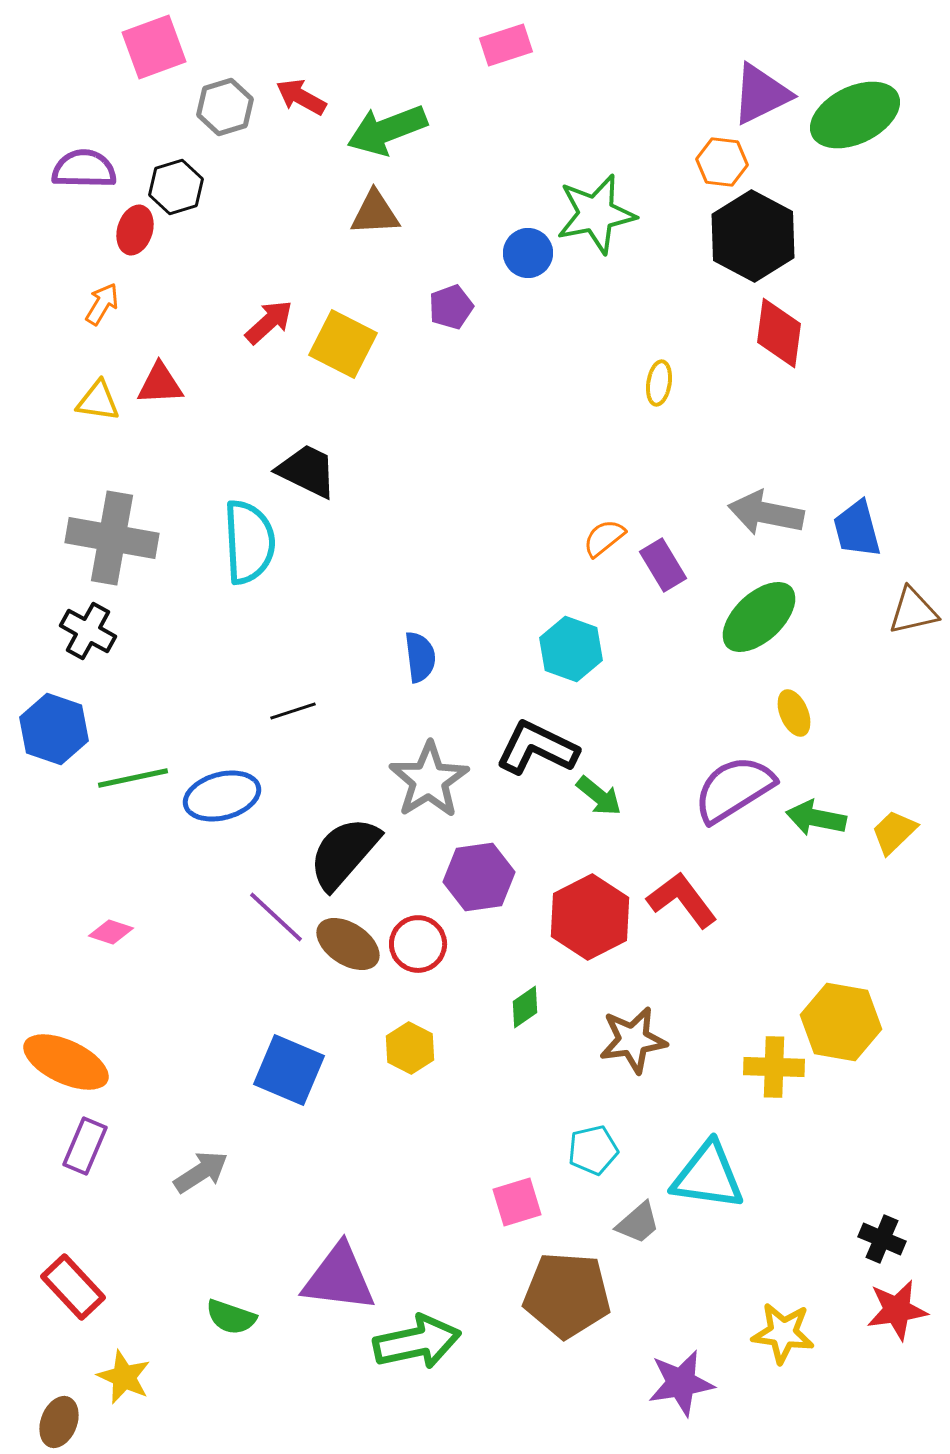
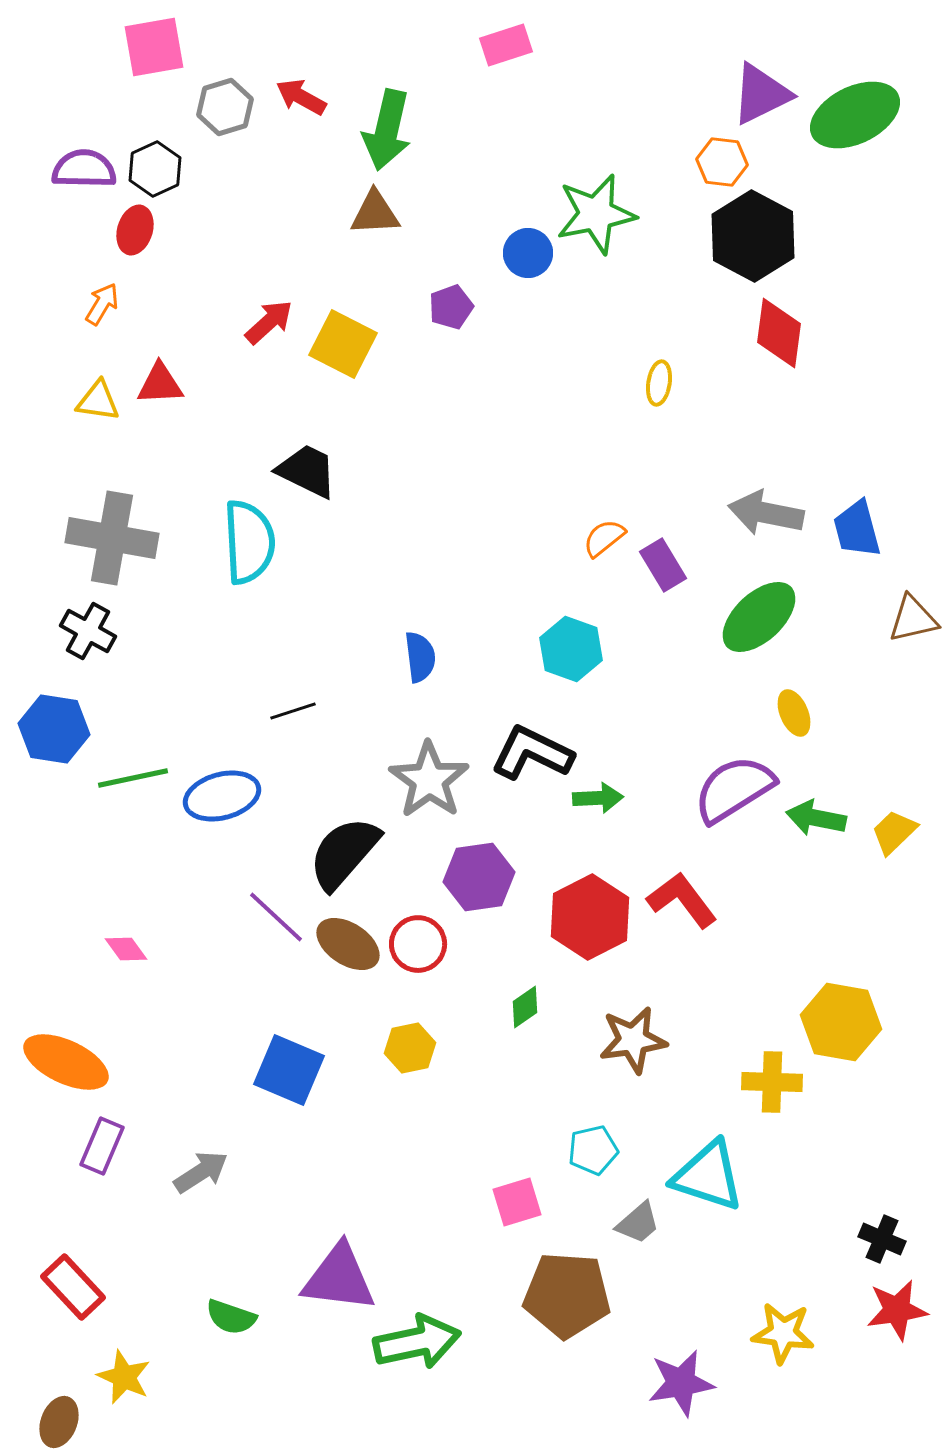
pink square at (154, 47): rotated 10 degrees clockwise
green arrow at (387, 130): rotated 56 degrees counterclockwise
black hexagon at (176, 187): moved 21 px left, 18 px up; rotated 8 degrees counterclockwise
brown triangle at (913, 611): moved 8 px down
blue hexagon at (54, 729): rotated 10 degrees counterclockwise
black L-shape at (537, 748): moved 5 px left, 5 px down
gray star at (429, 780): rotated 4 degrees counterclockwise
green arrow at (599, 796): moved 1 px left, 2 px down; rotated 42 degrees counterclockwise
pink diamond at (111, 932): moved 15 px right, 17 px down; rotated 36 degrees clockwise
yellow hexagon at (410, 1048): rotated 21 degrees clockwise
yellow cross at (774, 1067): moved 2 px left, 15 px down
purple rectangle at (85, 1146): moved 17 px right
cyan triangle at (708, 1176): rotated 10 degrees clockwise
